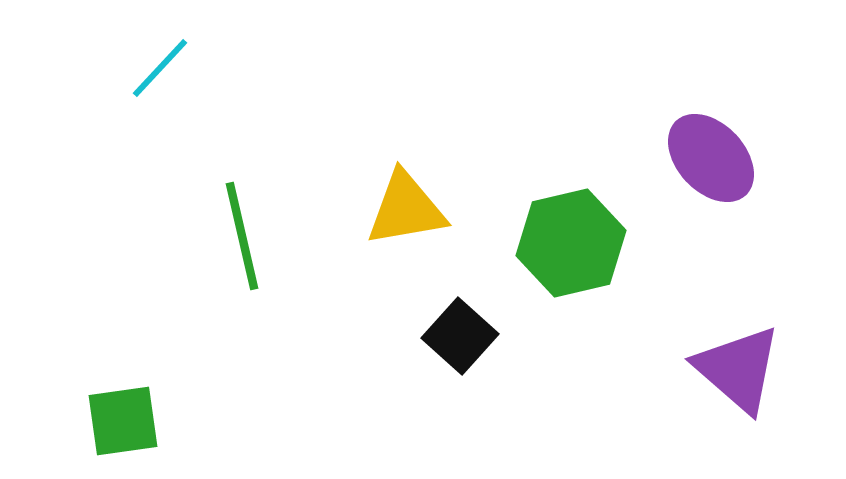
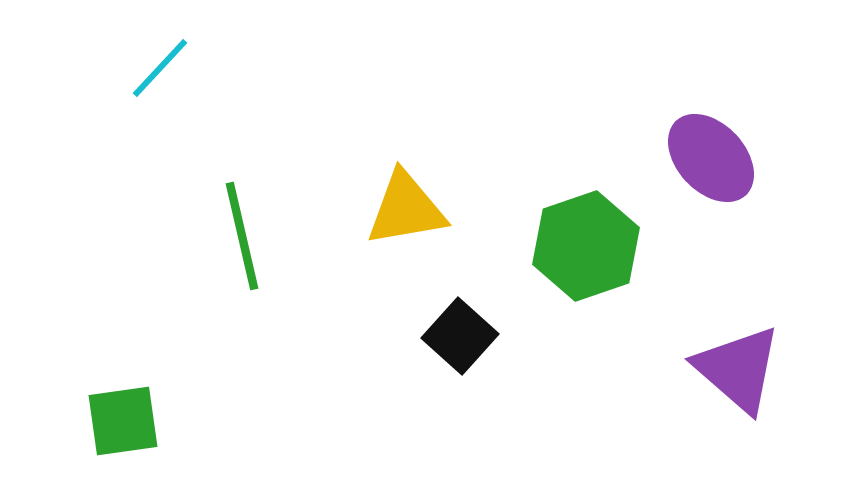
green hexagon: moved 15 px right, 3 px down; rotated 6 degrees counterclockwise
